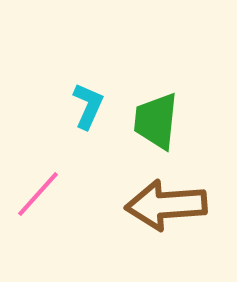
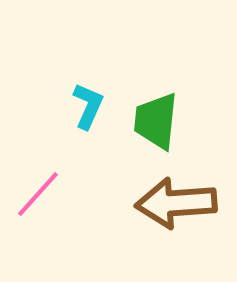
brown arrow: moved 10 px right, 2 px up
